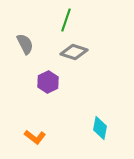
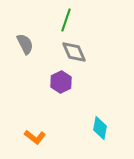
gray diamond: rotated 48 degrees clockwise
purple hexagon: moved 13 px right
